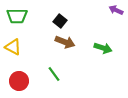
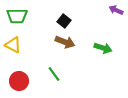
black square: moved 4 px right
yellow triangle: moved 2 px up
